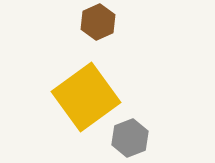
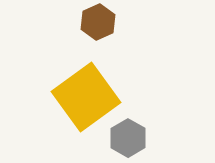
gray hexagon: moved 2 px left; rotated 9 degrees counterclockwise
